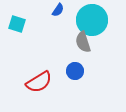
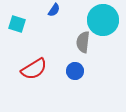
blue semicircle: moved 4 px left
cyan circle: moved 11 px right
gray semicircle: rotated 25 degrees clockwise
red semicircle: moved 5 px left, 13 px up
